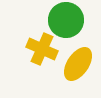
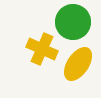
green circle: moved 7 px right, 2 px down
